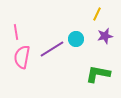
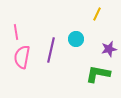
purple star: moved 4 px right, 13 px down
purple line: moved 1 px left, 1 px down; rotated 45 degrees counterclockwise
